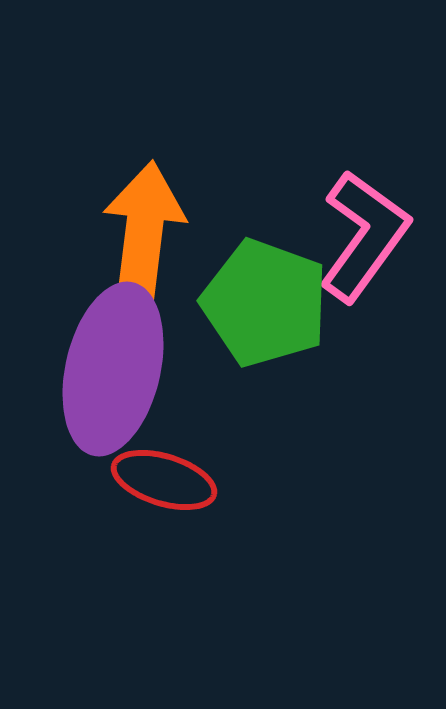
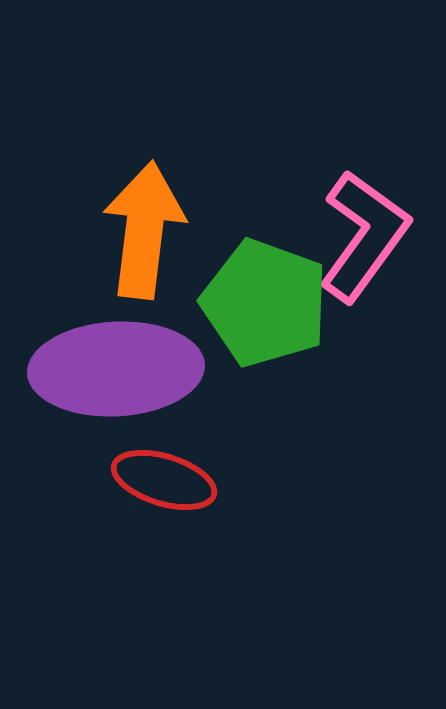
purple ellipse: moved 3 px right; rotated 74 degrees clockwise
